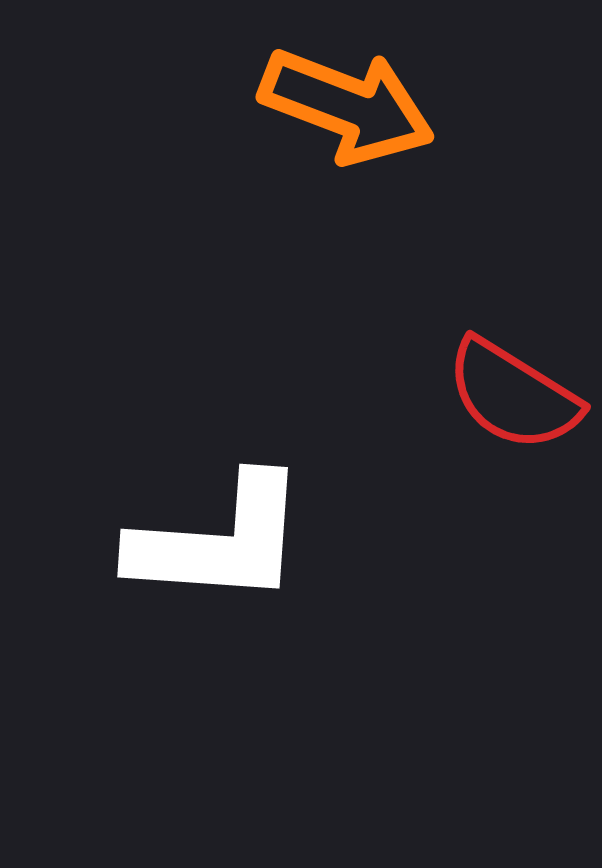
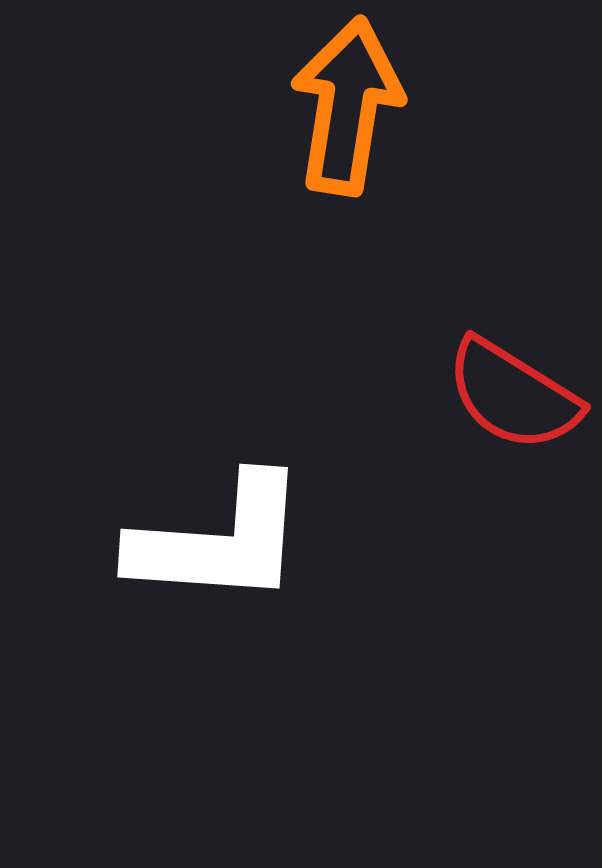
orange arrow: rotated 102 degrees counterclockwise
